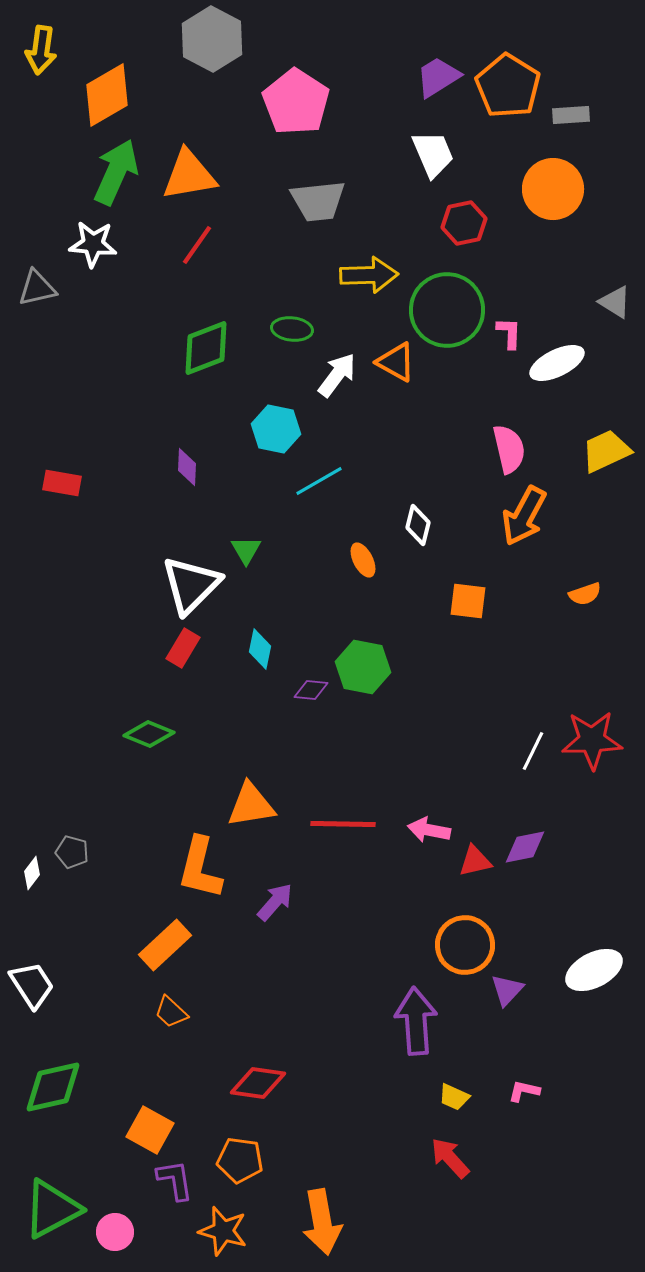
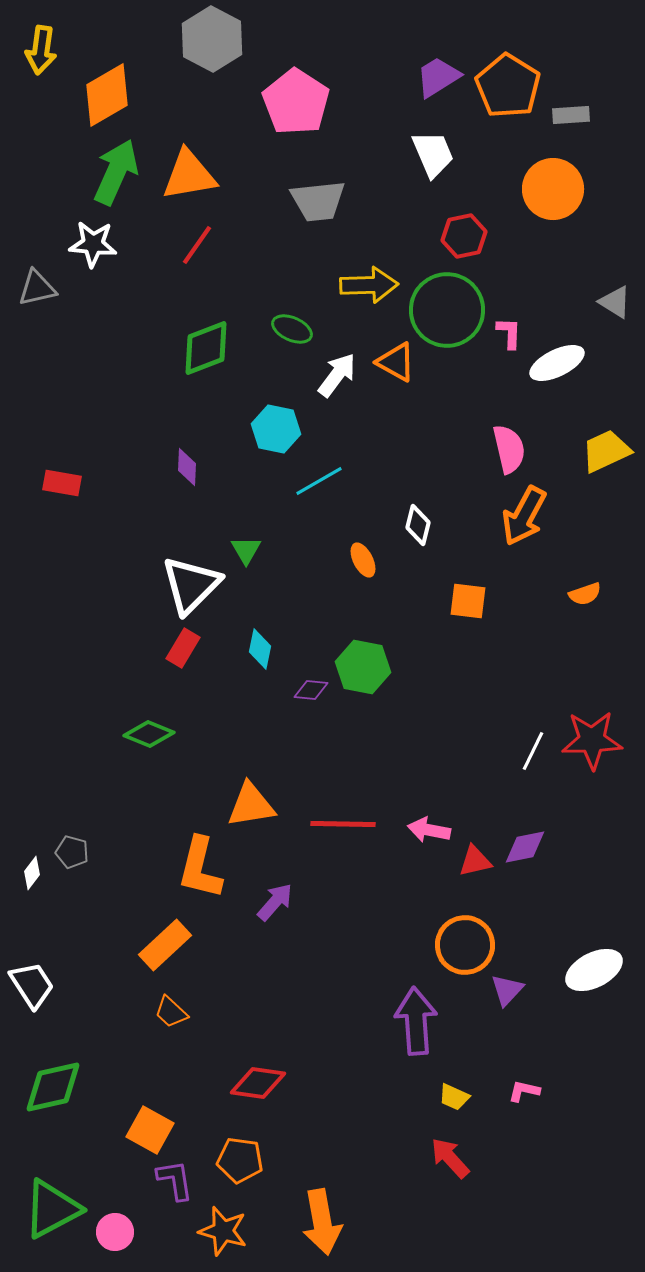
red hexagon at (464, 223): moved 13 px down
yellow arrow at (369, 275): moved 10 px down
green ellipse at (292, 329): rotated 18 degrees clockwise
